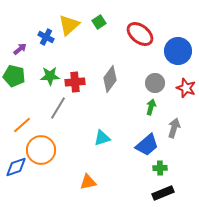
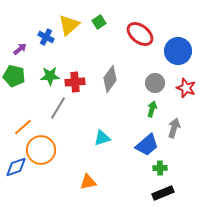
green arrow: moved 1 px right, 2 px down
orange line: moved 1 px right, 2 px down
